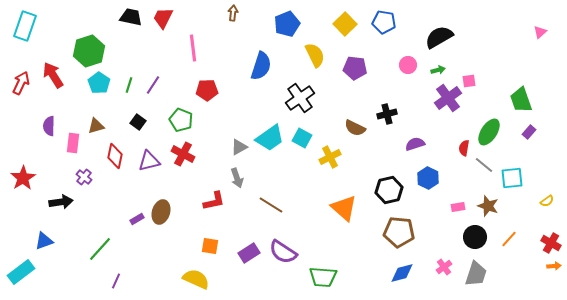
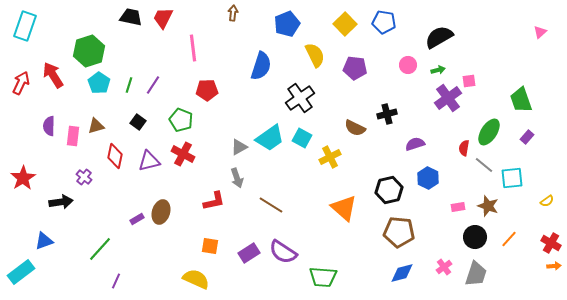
purple rectangle at (529, 132): moved 2 px left, 5 px down
pink rectangle at (73, 143): moved 7 px up
